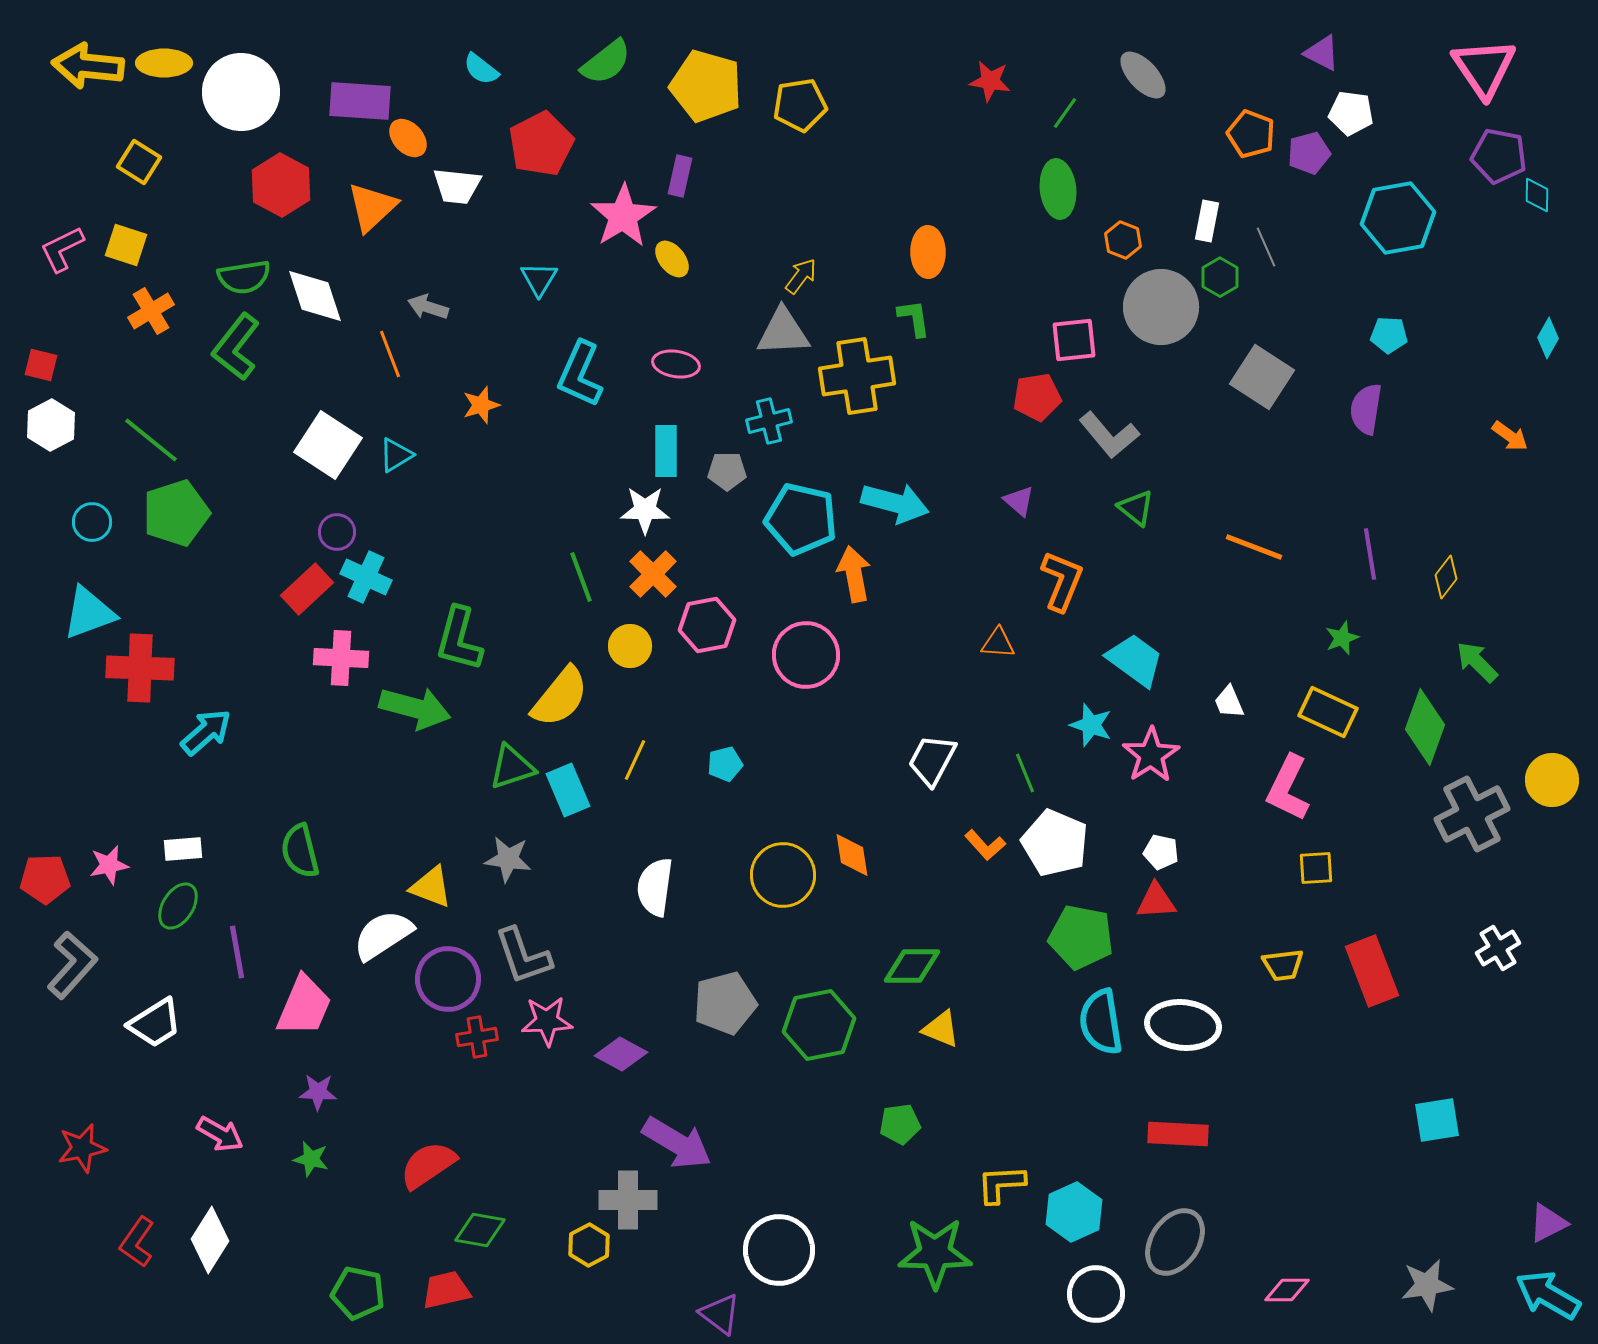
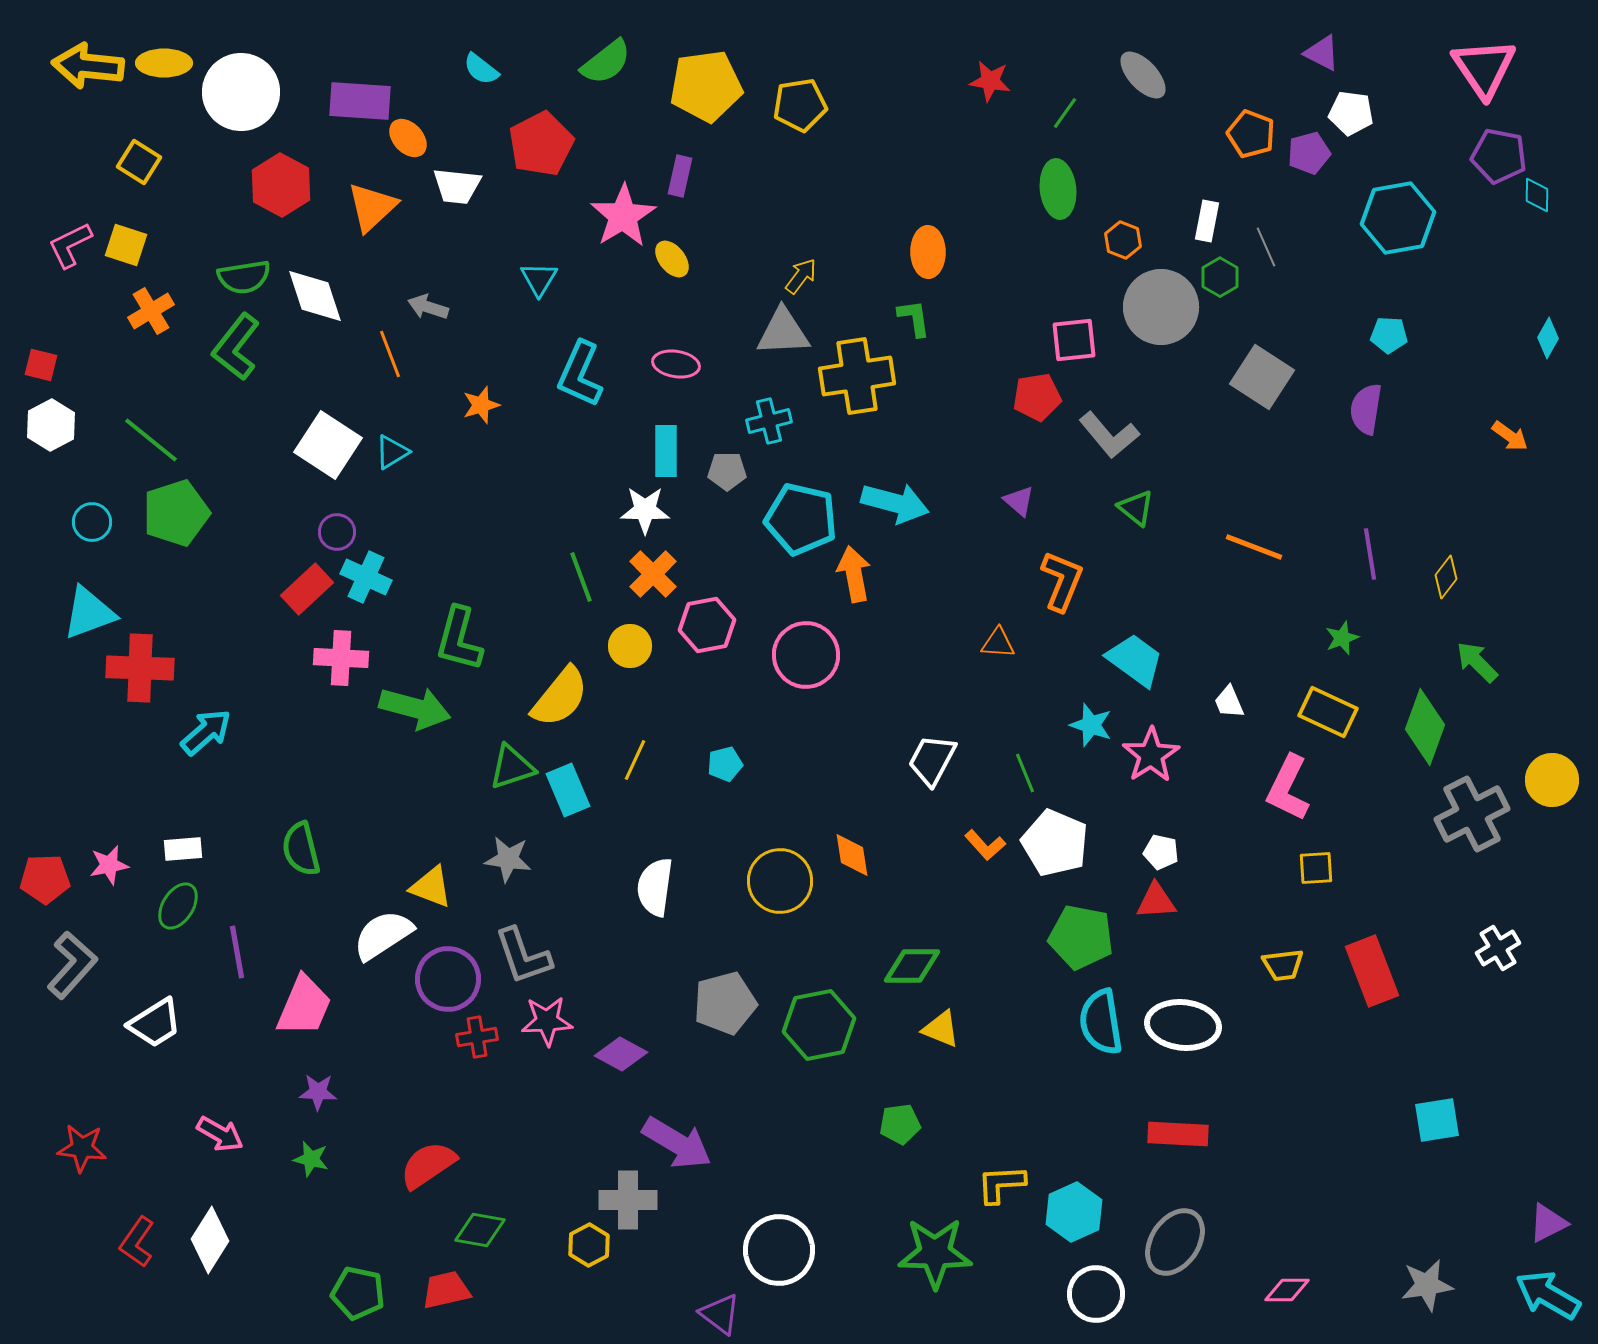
yellow pentagon at (706, 86): rotated 24 degrees counterclockwise
pink L-shape at (62, 249): moved 8 px right, 4 px up
cyan triangle at (396, 455): moved 4 px left, 3 px up
green semicircle at (300, 851): moved 1 px right, 2 px up
yellow circle at (783, 875): moved 3 px left, 6 px down
red star at (82, 1148): rotated 18 degrees clockwise
